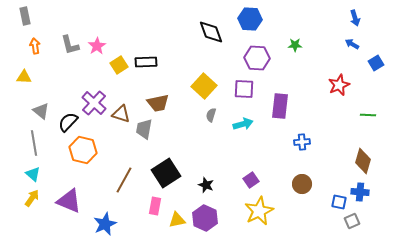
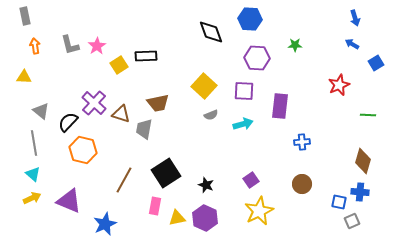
black rectangle at (146, 62): moved 6 px up
purple square at (244, 89): moved 2 px down
gray semicircle at (211, 115): rotated 128 degrees counterclockwise
yellow arrow at (32, 198): rotated 30 degrees clockwise
yellow triangle at (177, 220): moved 2 px up
